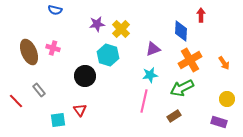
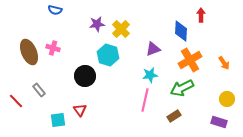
pink line: moved 1 px right, 1 px up
